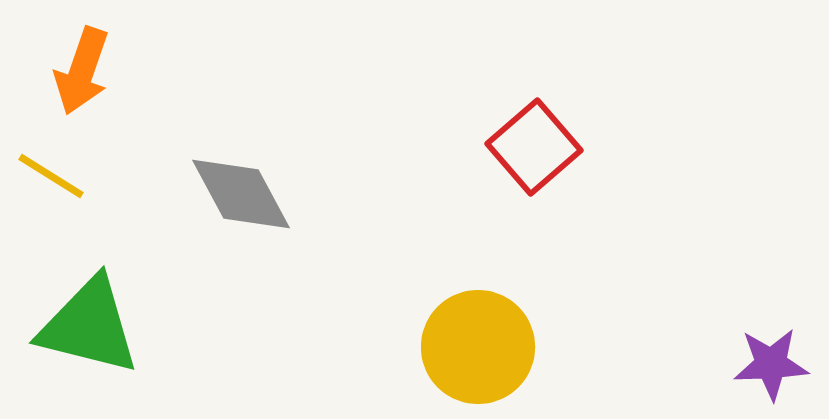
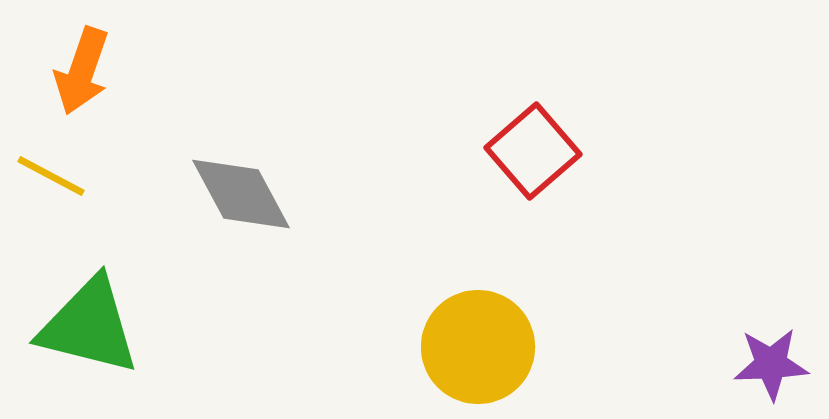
red square: moved 1 px left, 4 px down
yellow line: rotated 4 degrees counterclockwise
